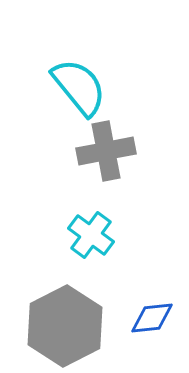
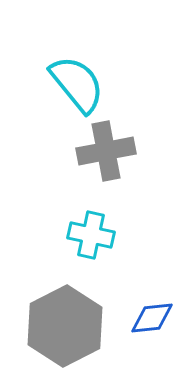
cyan semicircle: moved 2 px left, 3 px up
cyan cross: rotated 24 degrees counterclockwise
